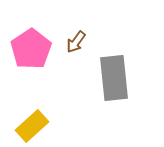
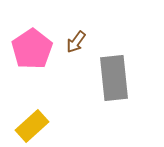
pink pentagon: moved 1 px right
